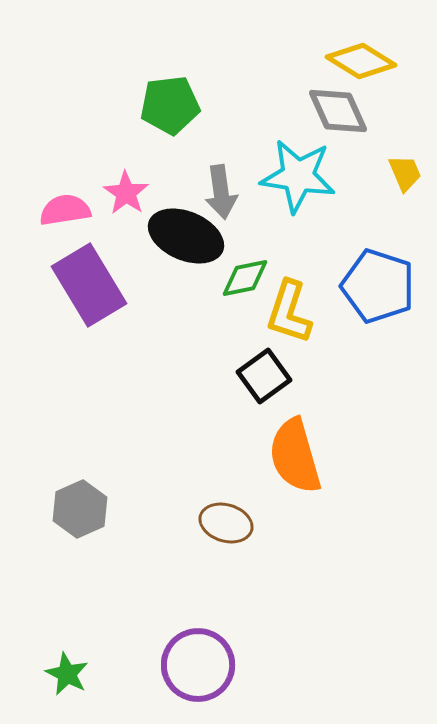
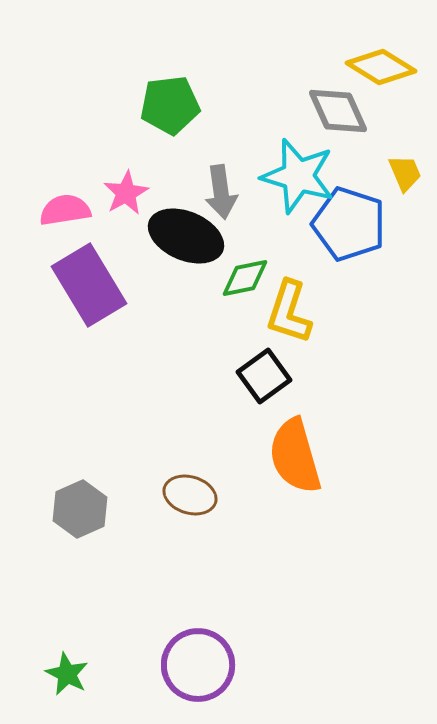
yellow diamond: moved 20 px right, 6 px down
cyan star: rotated 8 degrees clockwise
pink star: rotated 9 degrees clockwise
blue pentagon: moved 29 px left, 62 px up
brown ellipse: moved 36 px left, 28 px up
